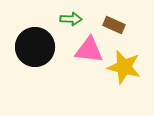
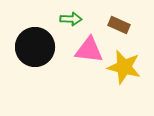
brown rectangle: moved 5 px right
